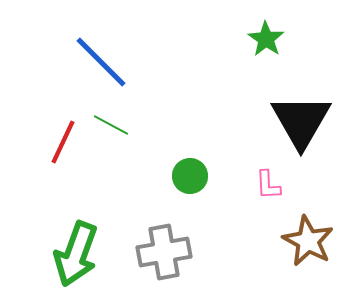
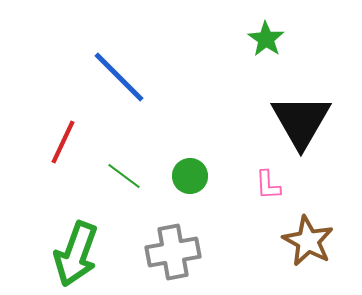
blue line: moved 18 px right, 15 px down
green line: moved 13 px right, 51 px down; rotated 9 degrees clockwise
gray cross: moved 9 px right
